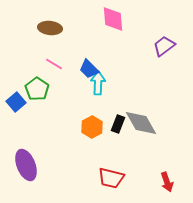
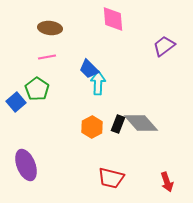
pink line: moved 7 px left, 7 px up; rotated 42 degrees counterclockwise
gray diamond: rotated 12 degrees counterclockwise
